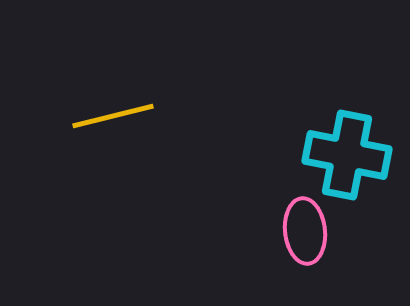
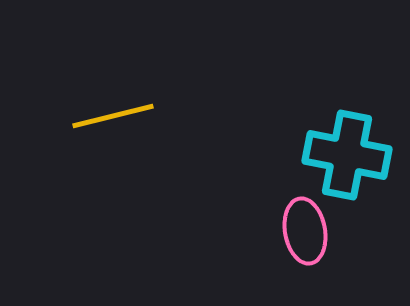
pink ellipse: rotated 4 degrees counterclockwise
